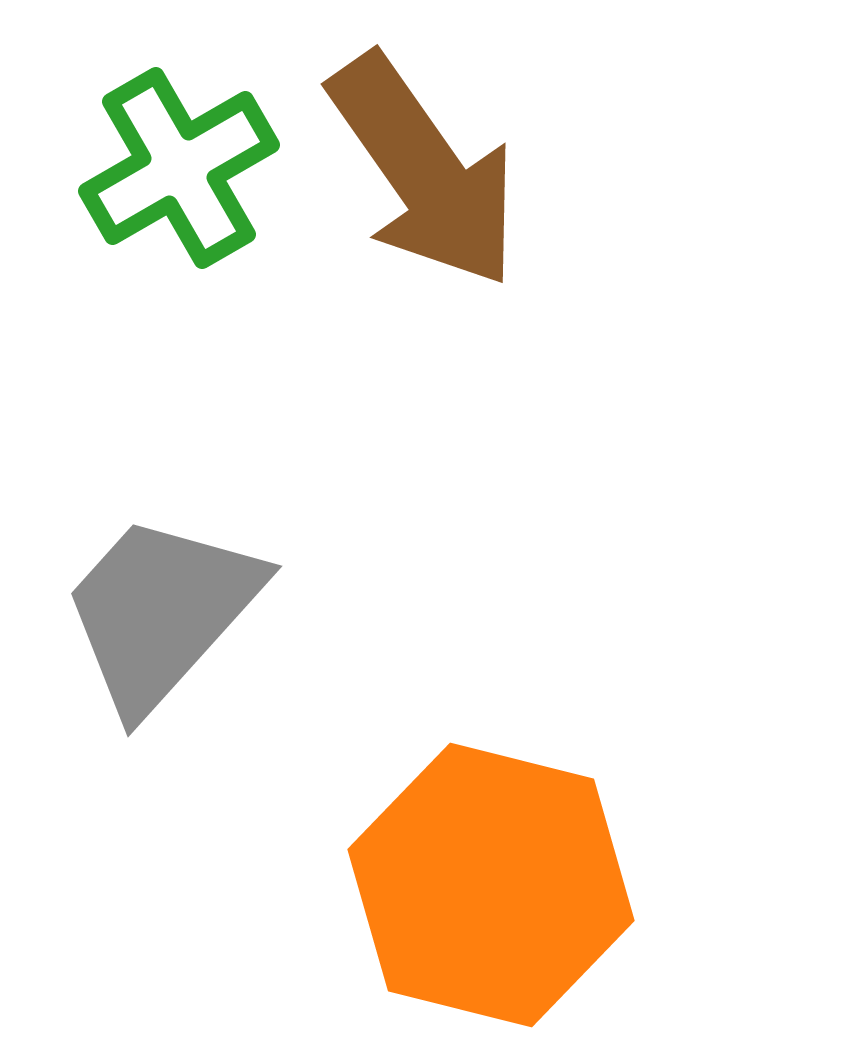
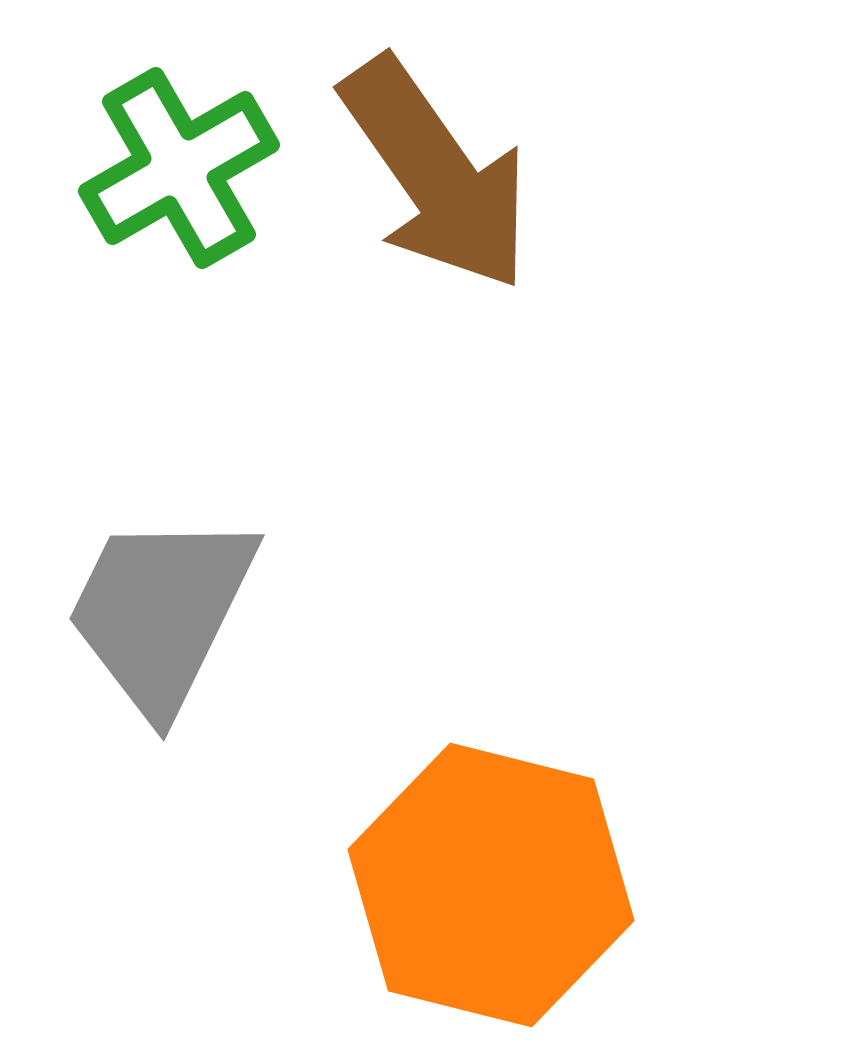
brown arrow: moved 12 px right, 3 px down
gray trapezoid: rotated 16 degrees counterclockwise
